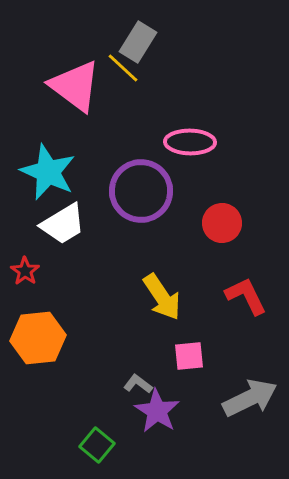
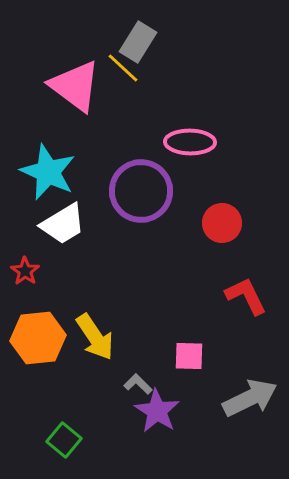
yellow arrow: moved 67 px left, 40 px down
pink square: rotated 8 degrees clockwise
gray L-shape: rotated 8 degrees clockwise
green square: moved 33 px left, 5 px up
